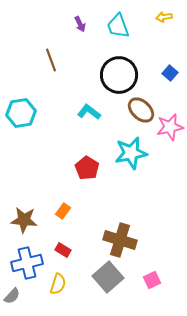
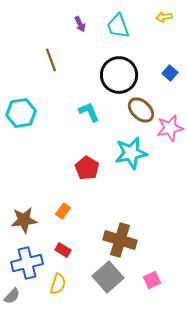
cyan L-shape: rotated 30 degrees clockwise
pink star: moved 1 px down
brown star: rotated 12 degrees counterclockwise
